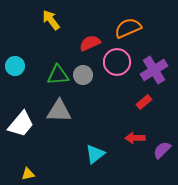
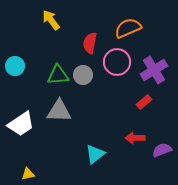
red semicircle: rotated 55 degrees counterclockwise
white trapezoid: rotated 16 degrees clockwise
purple semicircle: rotated 24 degrees clockwise
